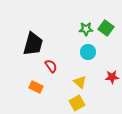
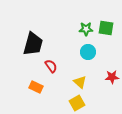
green square: rotated 28 degrees counterclockwise
